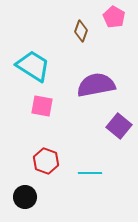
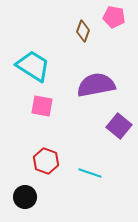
pink pentagon: rotated 20 degrees counterclockwise
brown diamond: moved 2 px right
cyan line: rotated 20 degrees clockwise
